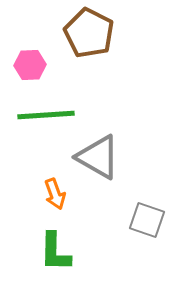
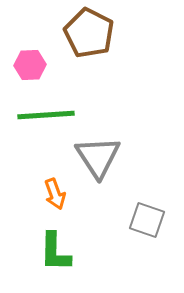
gray triangle: rotated 27 degrees clockwise
